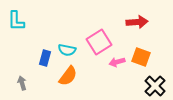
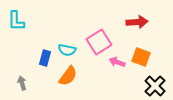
pink arrow: rotated 35 degrees clockwise
